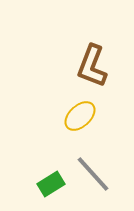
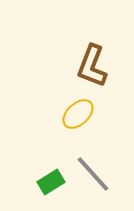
yellow ellipse: moved 2 px left, 2 px up
green rectangle: moved 2 px up
